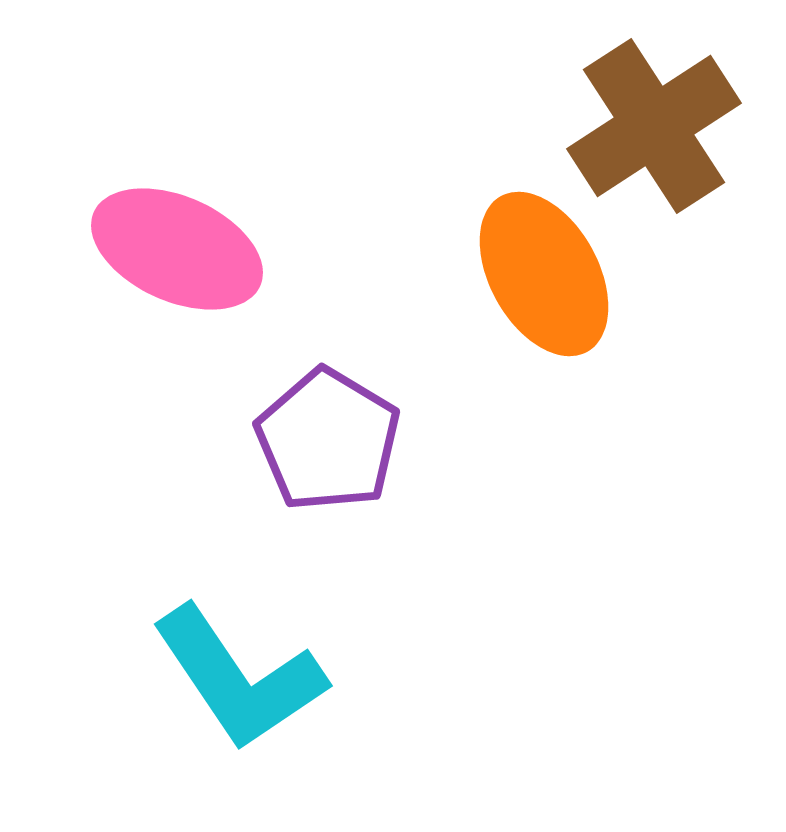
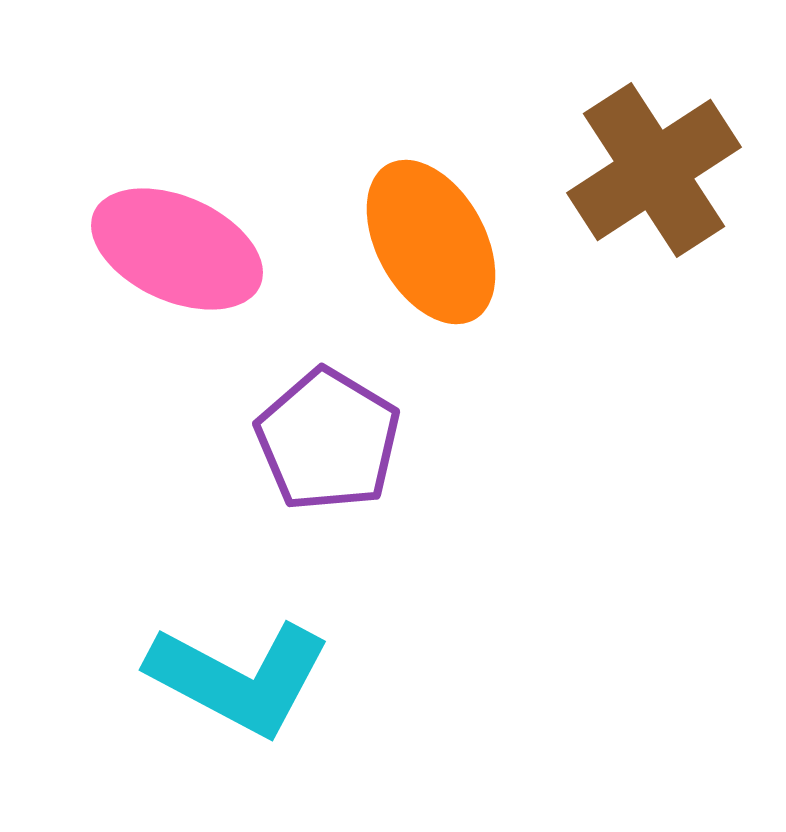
brown cross: moved 44 px down
orange ellipse: moved 113 px left, 32 px up
cyan L-shape: rotated 28 degrees counterclockwise
